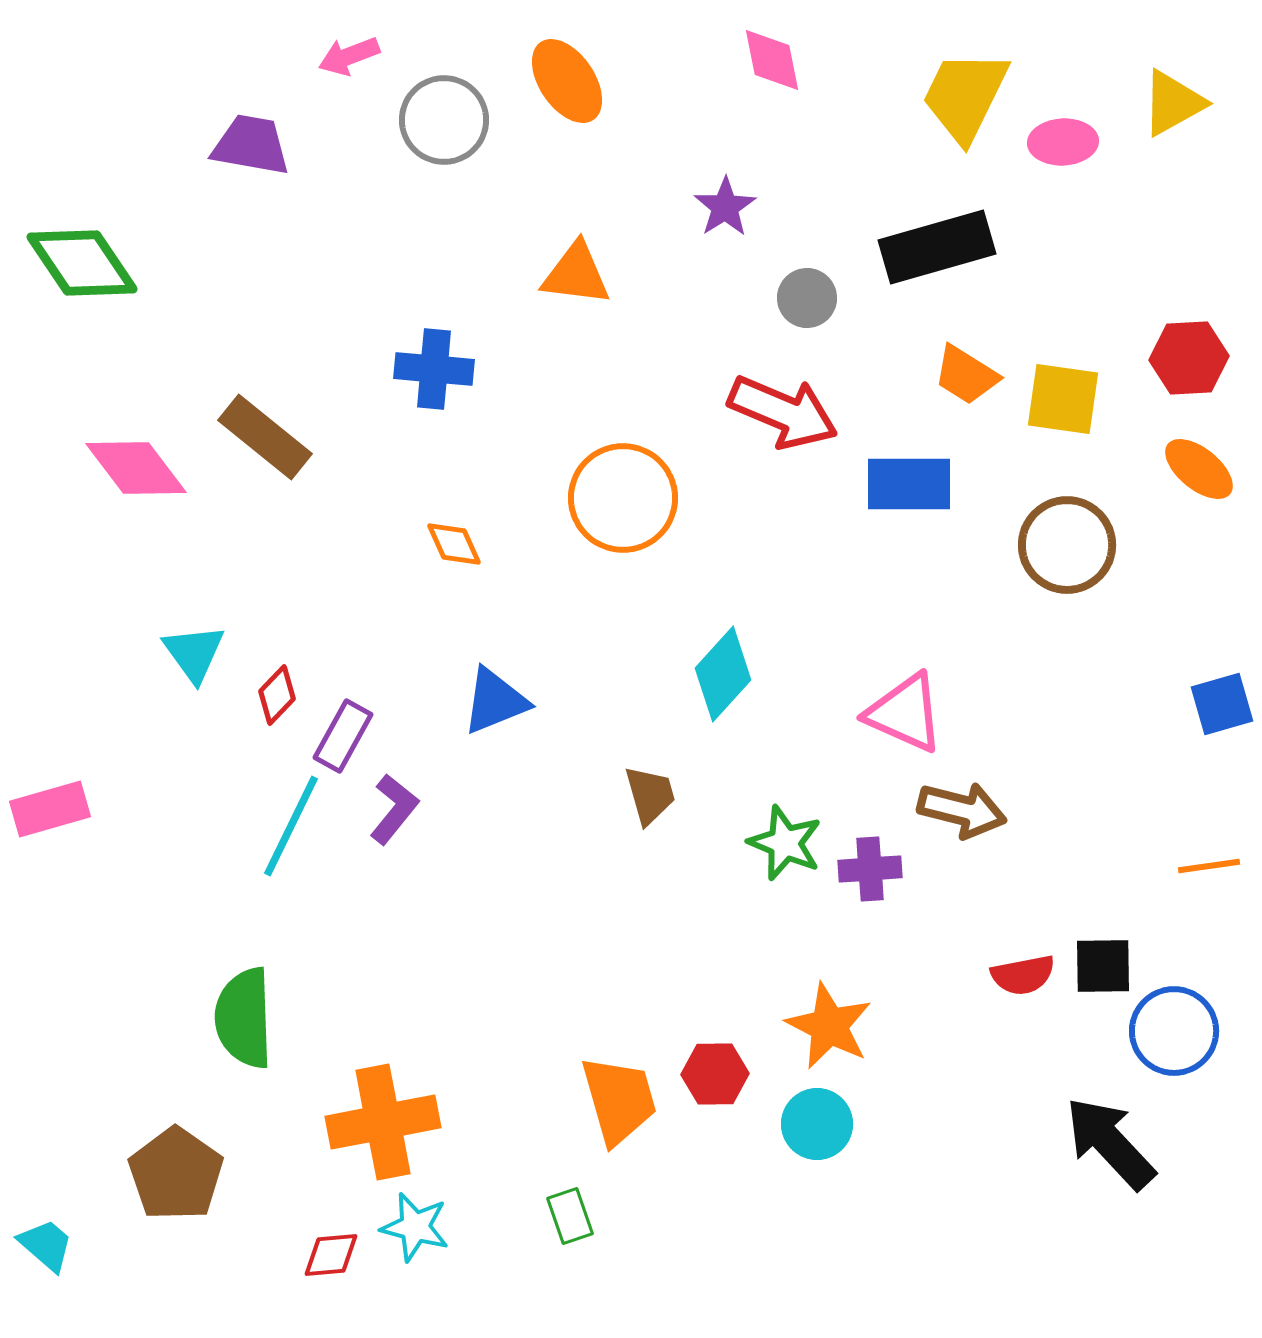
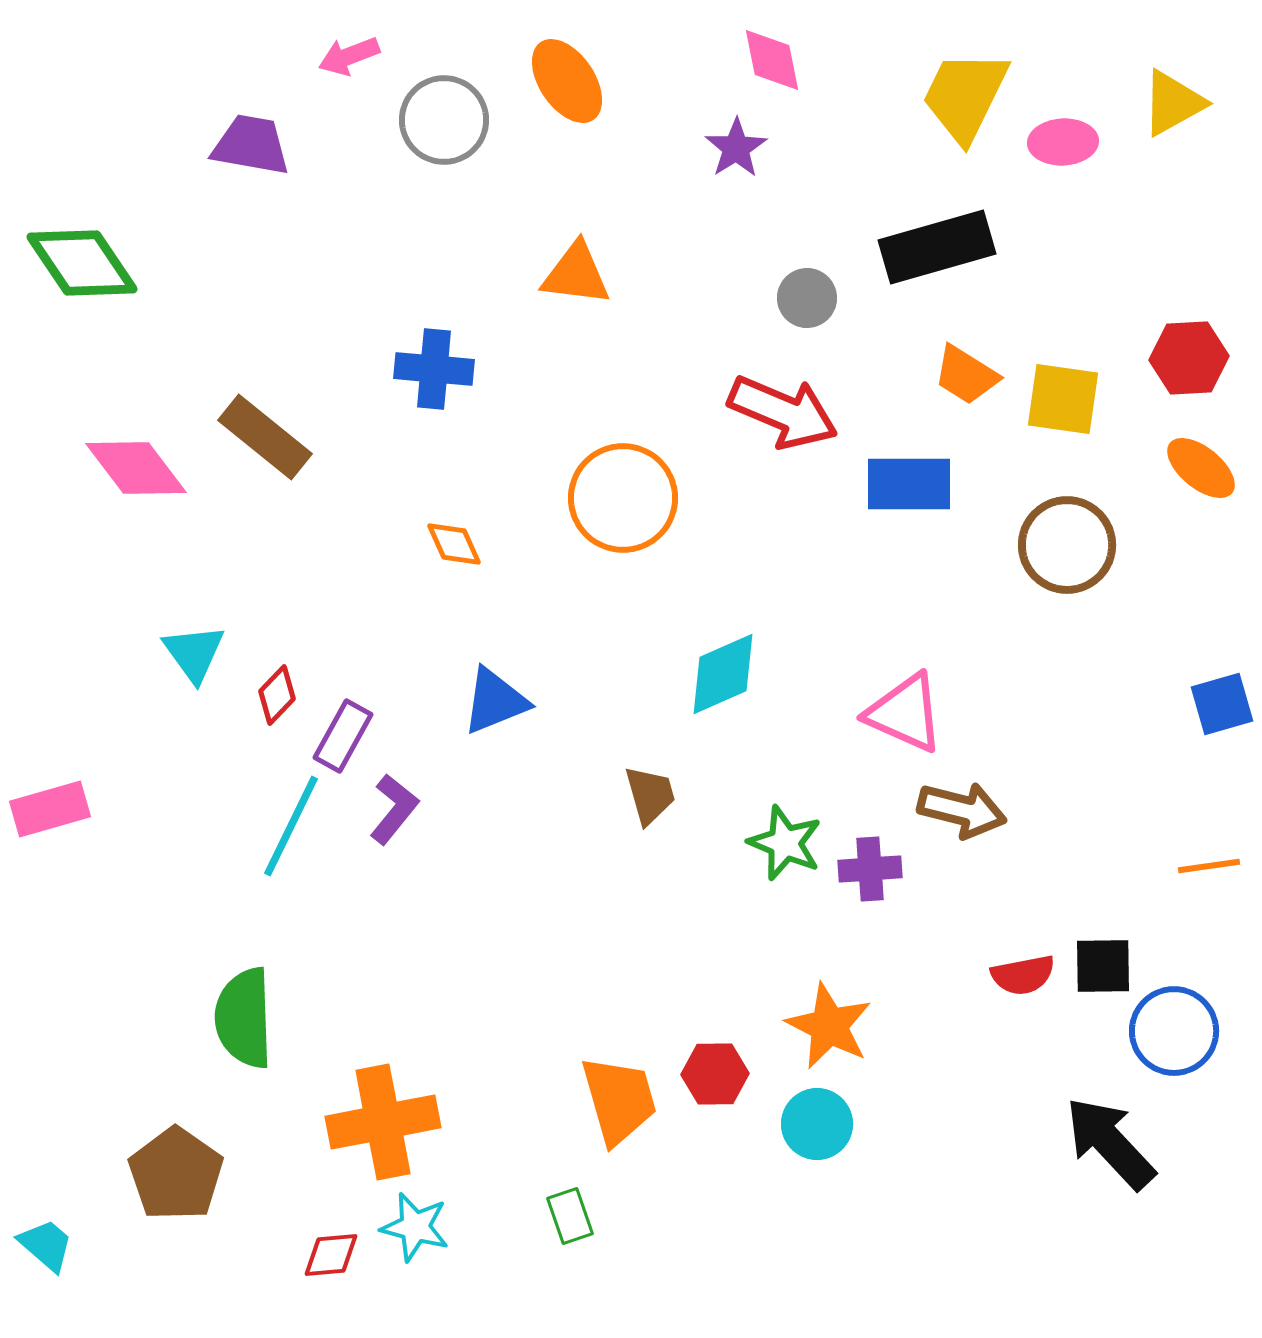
purple star at (725, 207): moved 11 px right, 59 px up
orange ellipse at (1199, 469): moved 2 px right, 1 px up
cyan diamond at (723, 674): rotated 24 degrees clockwise
